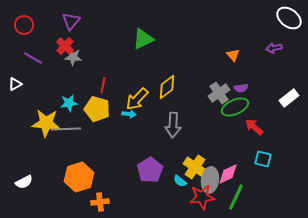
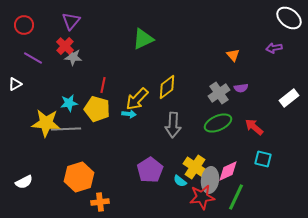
green ellipse: moved 17 px left, 16 px down
pink diamond: moved 3 px up
